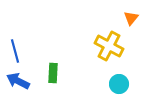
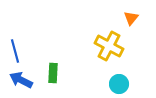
blue arrow: moved 3 px right, 1 px up
